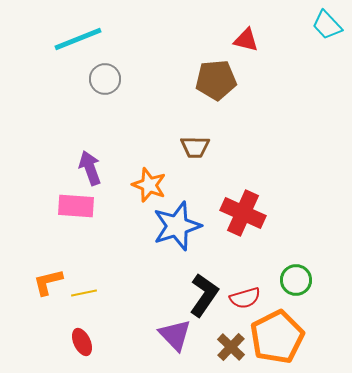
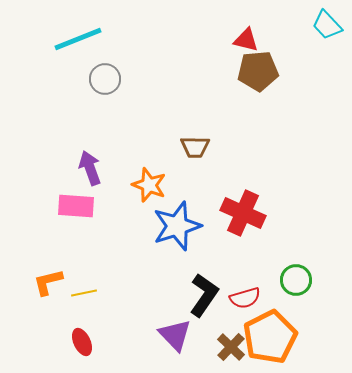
brown pentagon: moved 42 px right, 9 px up
orange pentagon: moved 7 px left
